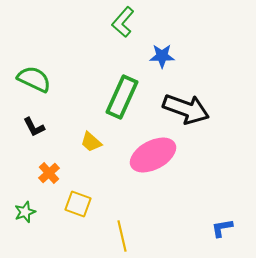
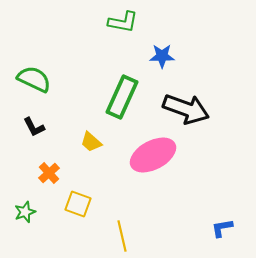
green L-shape: rotated 120 degrees counterclockwise
